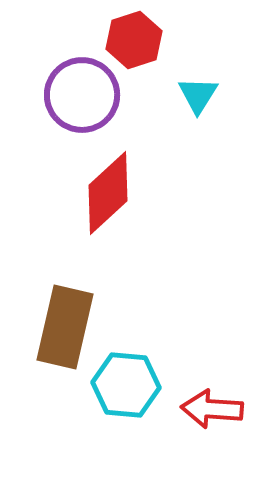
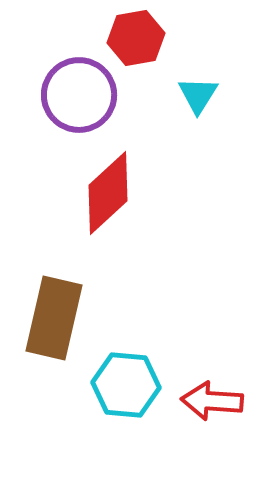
red hexagon: moved 2 px right, 2 px up; rotated 8 degrees clockwise
purple circle: moved 3 px left
brown rectangle: moved 11 px left, 9 px up
red arrow: moved 8 px up
